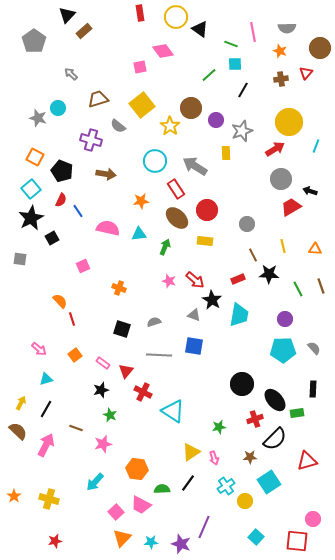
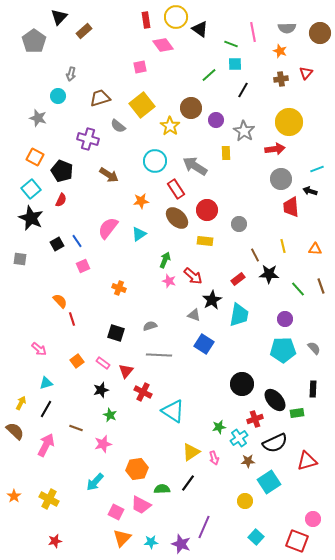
red rectangle at (140, 13): moved 6 px right, 7 px down
black triangle at (67, 15): moved 8 px left, 2 px down
brown circle at (320, 48): moved 15 px up
pink diamond at (163, 51): moved 6 px up
gray arrow at (71, 74): rotated 120 degrees counterclockwise
brown trapezoid at (98, 99): moved 2 px right, 1 px up
cyan circle at (58, 108): moved 12 px up
gray star at (242, 131): moved 2 px right; rotated 20 degrees counterclockwise
purple cross at (91, 140): moved 3 px left, 1 px up
cyan line at (316, 146): moved 1 px right, 23 px down; rotated 48 degrees clockwise
red arrow at (275, 149): rotated 24 degrees clockwise
brown arrow at (106, 174): moved 3 px right, 1 px down; rotated 24 degrees clockwise
red trapezoid at (291, 207): rotated 65 degrees counterclockwise
blue line at (78, 211): moved 1 px left, 30 px down
black star at (31, 218): rotated 20 degrees counterclockwise
gray circle at (247, 224): moved 8 px left
pink semicircle at (108, 228): rotated 65 degrees counterclockwise
cyan triangle at (139, 234): rotated 28 degrees counterclockwise
black square at (52, 238): moved 5 px right, 6 px down
green arrow at (165, 247): moved 13 px down
brown line at (253, 255): moved 2 px right
red rectangle at (238, 279): rotated 16 degrees counterclockwise
red arrow at (195, 280): moved 2 px left, 4 px up
green line at (298, 289): rotated 14 degrees counterclockwise
black star at (212, 300): rotated 12 degrees clockwise
gray semicircle at (154, 322): moved 4 px left, 4 px down
black square at (122, 329): moved 6 px left, 4 px down
blue square at (194, 346): moved 10 px right, 2 px up; rotated 24 degrees clockwise
orange square at (75, 355): moved 2 px right, 6 px down
cyan triangle at (46, 379): moved 4 px down
brown semicircle at (18, 431): moved 3 px left
black semicircle at (275, 439): moved 4 px down; rotated 20 degrees clockwise
brown star at (250, 457): moved 2 px left, 4 px down
orange hexagon at (137, 469): rotated 15 degrees counterclockwise
cyan cross at (226, 486): moved 13 px right, 48 px up
yellow cross at (49, 499): rotated 12 degrees clockwise
pink square at (116, 512): rotated 21 degrees counterclockwise
red square at (297, 541): rotated 15 degrees clockwise
